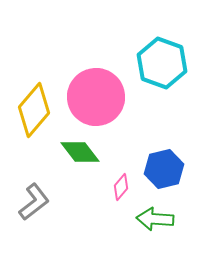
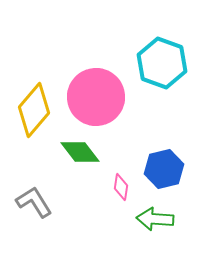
pink diamond: rotated 32 degrees counterclockwise
gray L-shape: rotated 84 degrees counterclockwise
